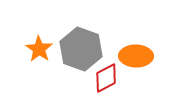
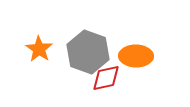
gray hexagon: moved 7 px right, 3 px down
red diamond: rotated 16 degrees clockwise
